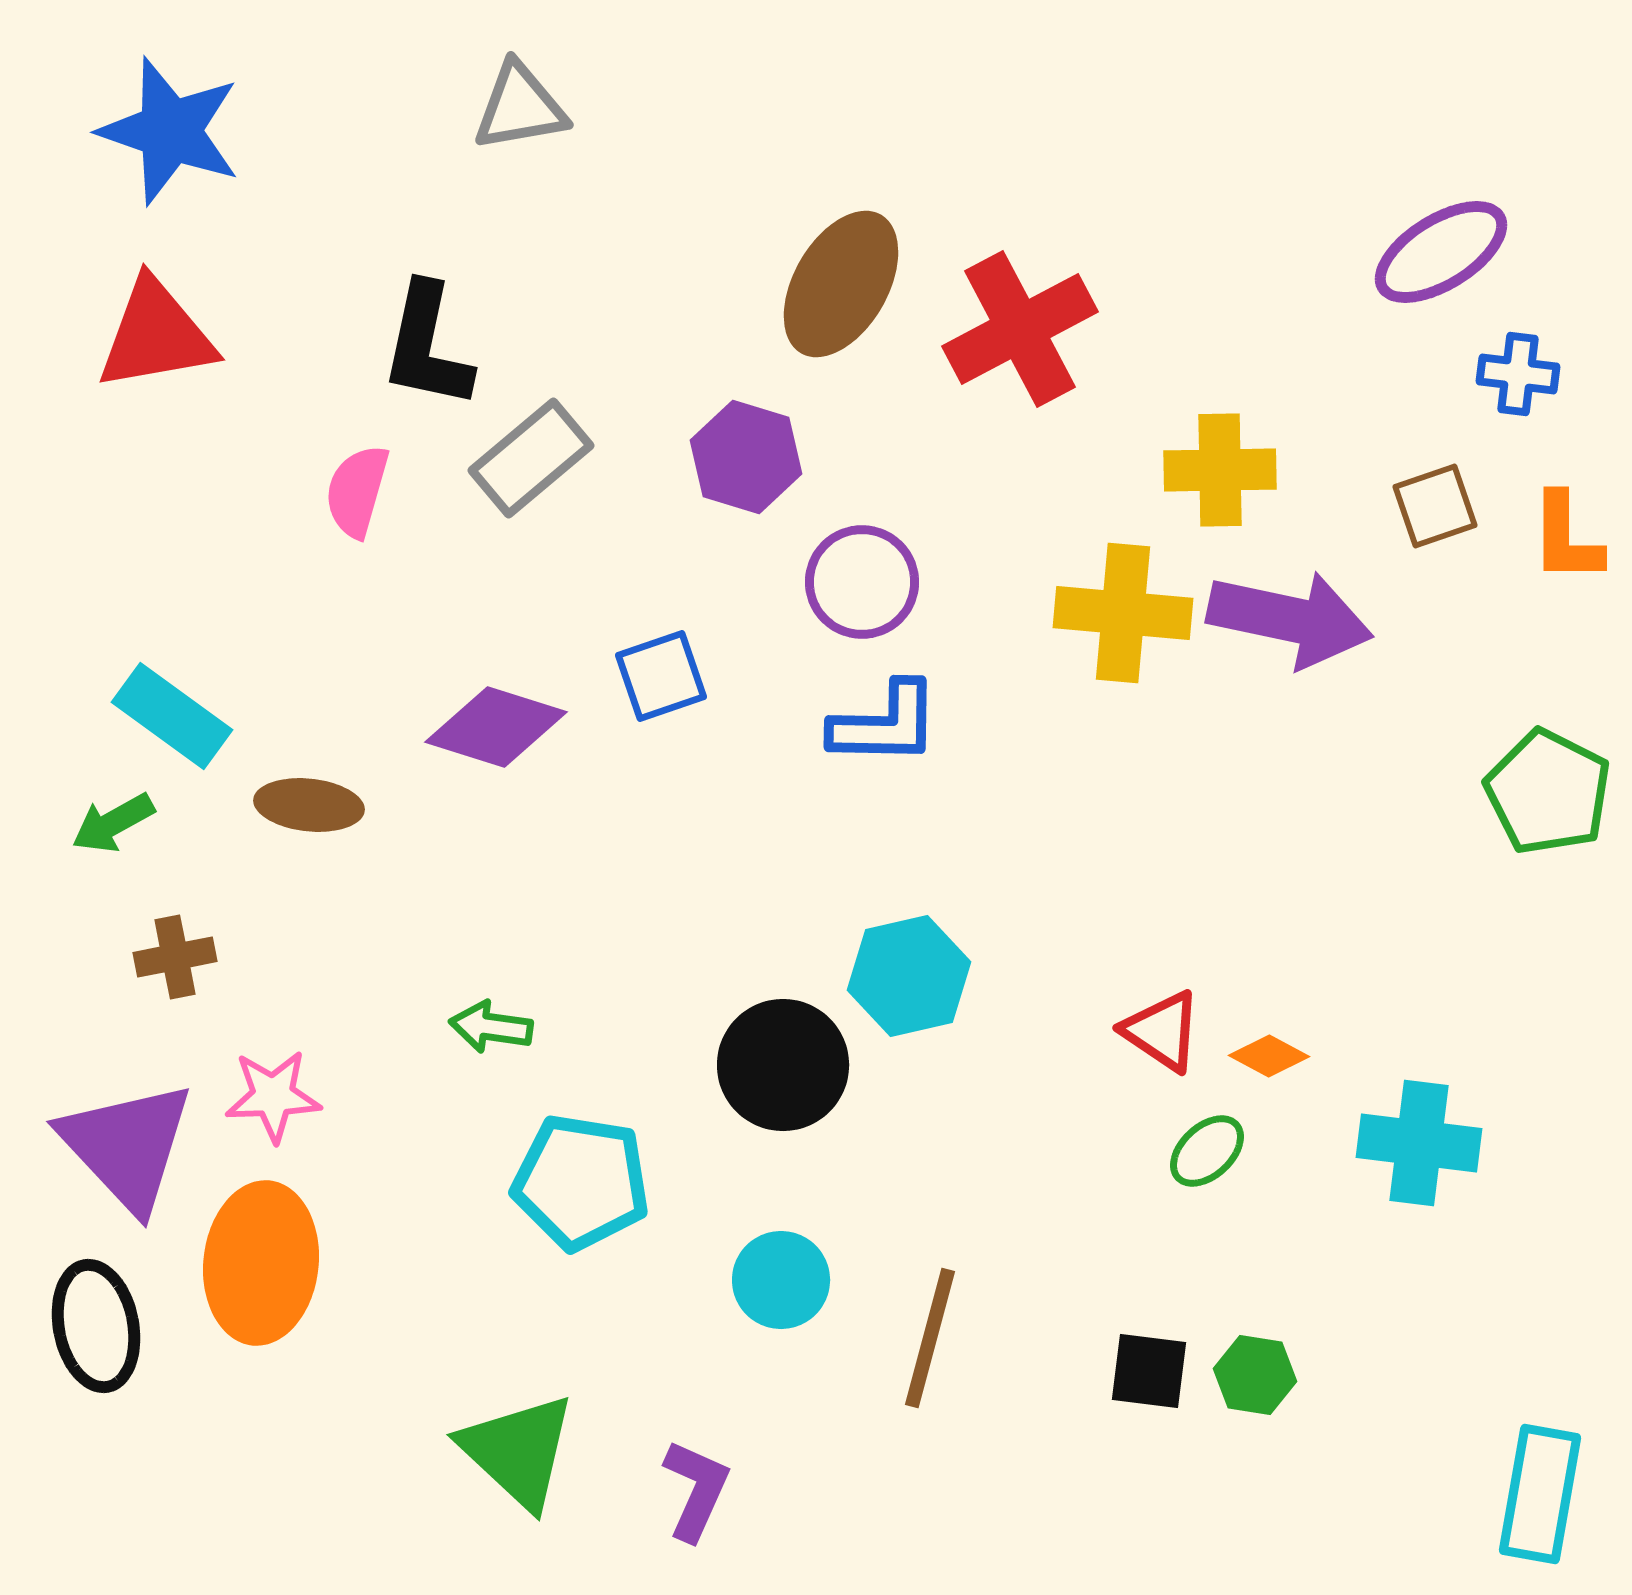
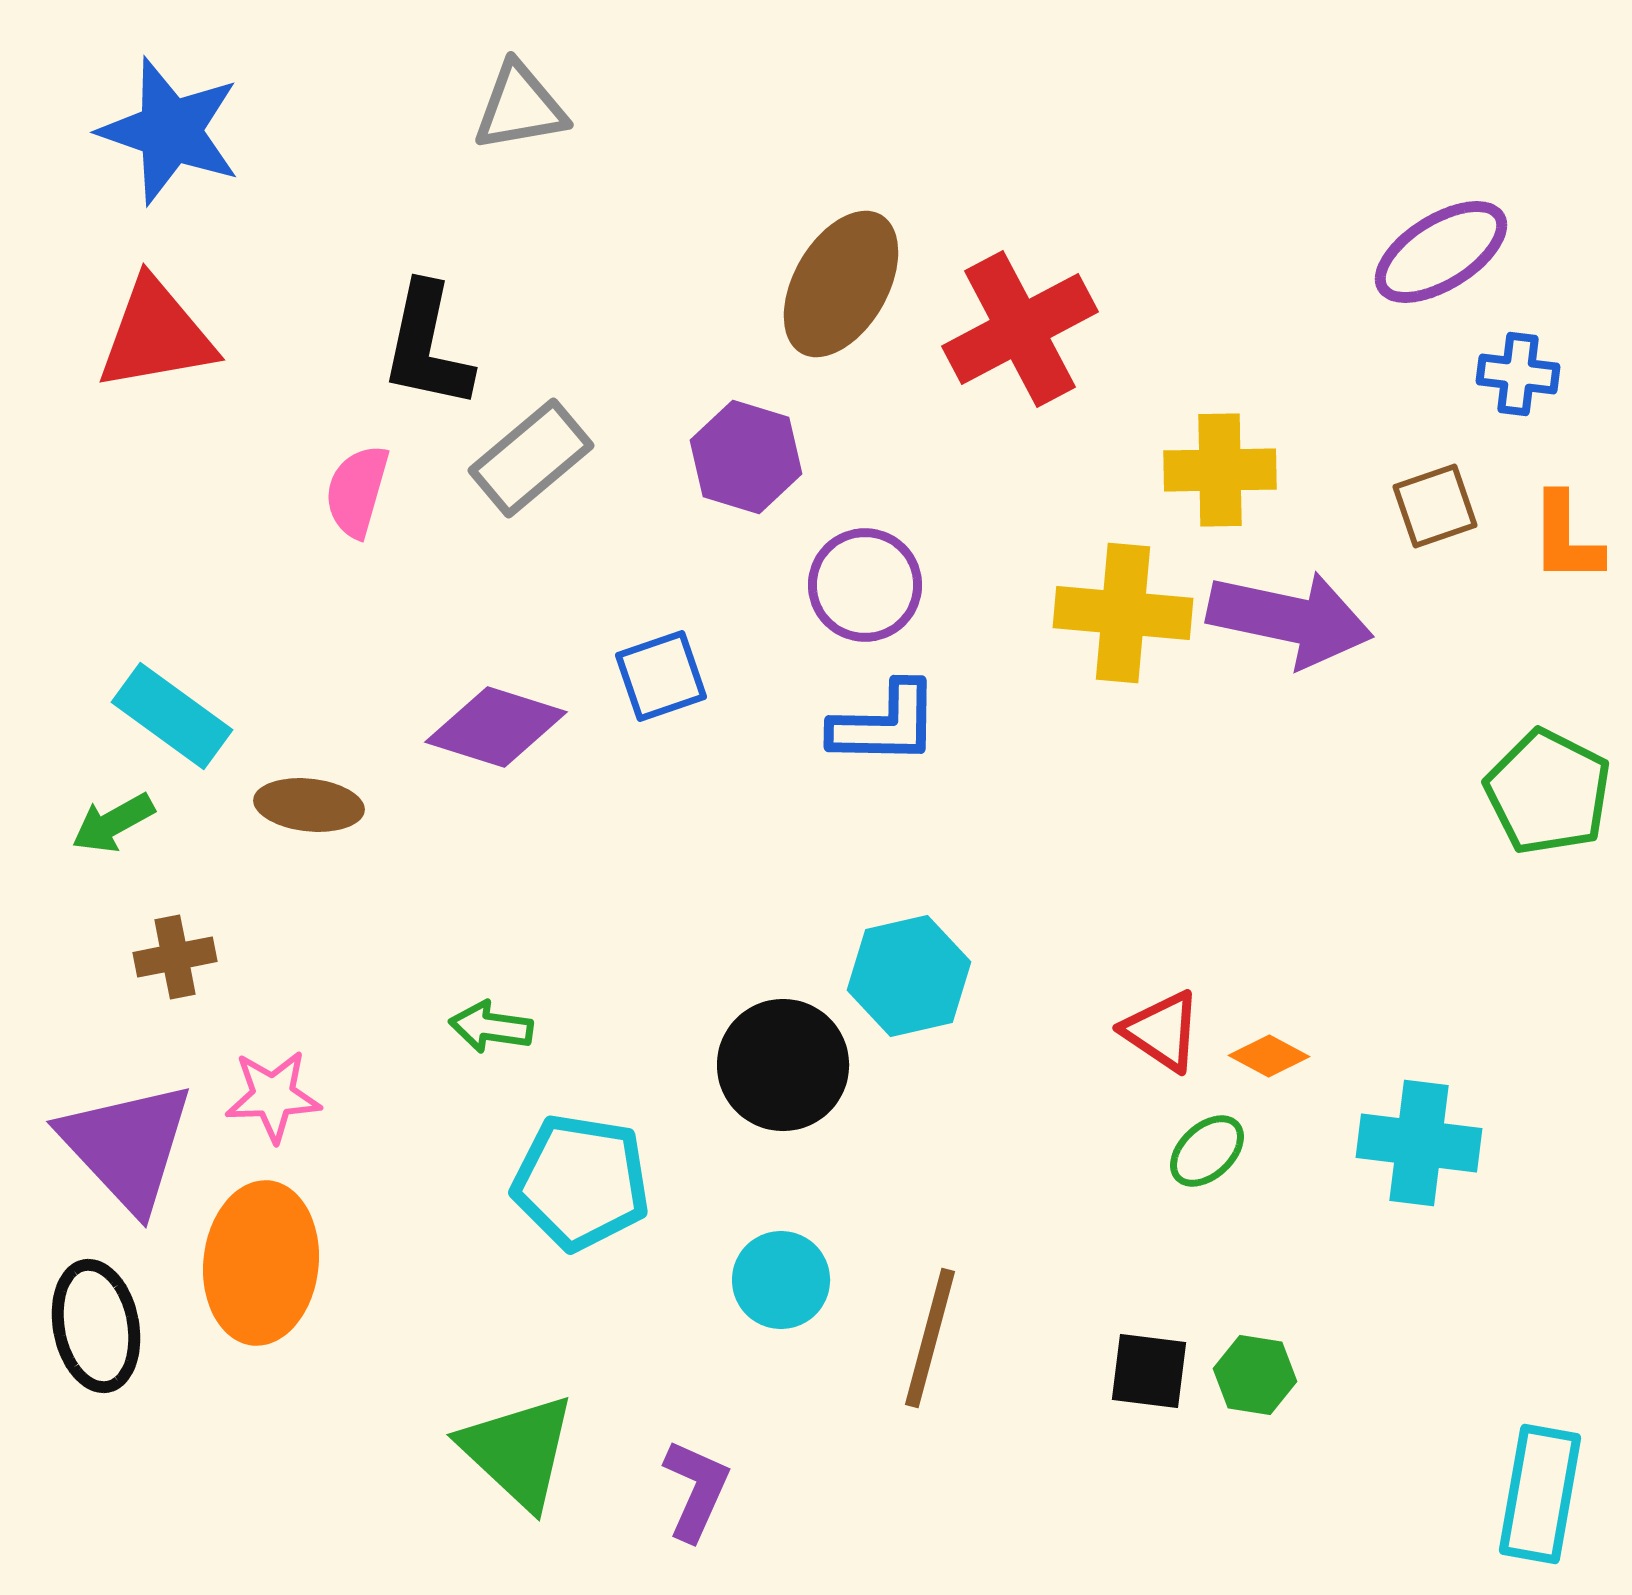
purple circle at (862, 582): moved 3 px right, 3 px down
